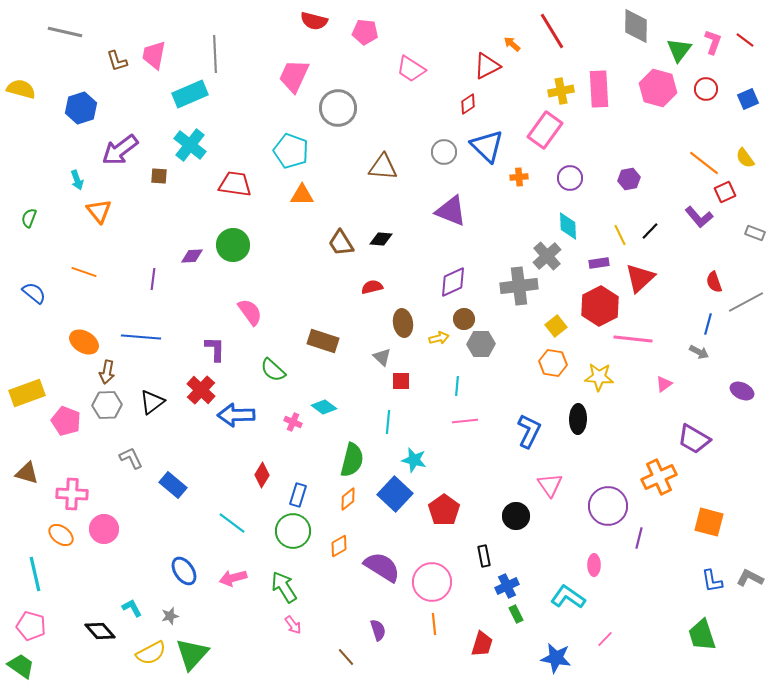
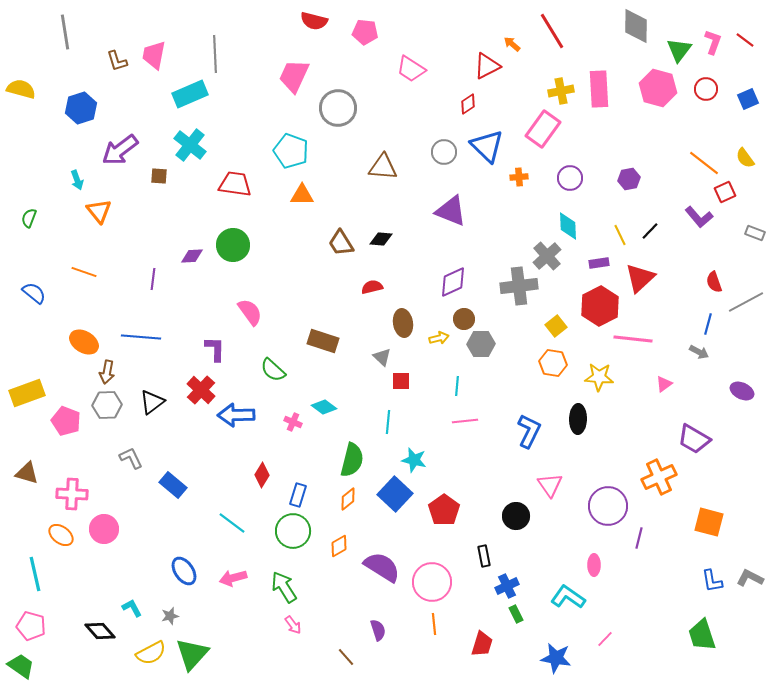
gray line at (65, 32): rotated 68 degrees clockwise
pink rectangle at (545, 130): moved 2 px left, 1 px up
